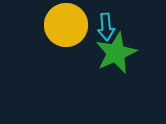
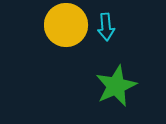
green star: moved 33 px down
